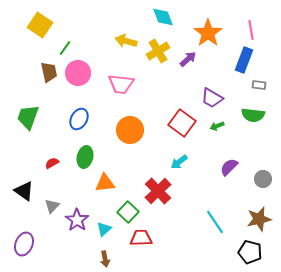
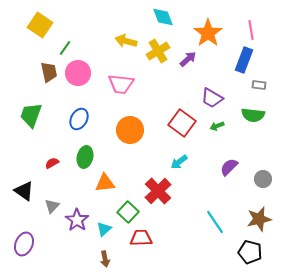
green trapezoid: moved 3 px right, 2 px up
